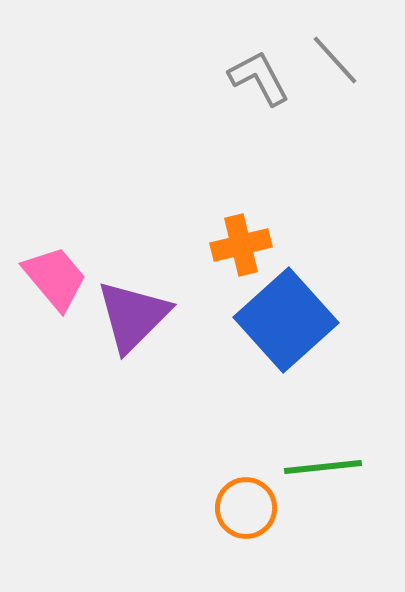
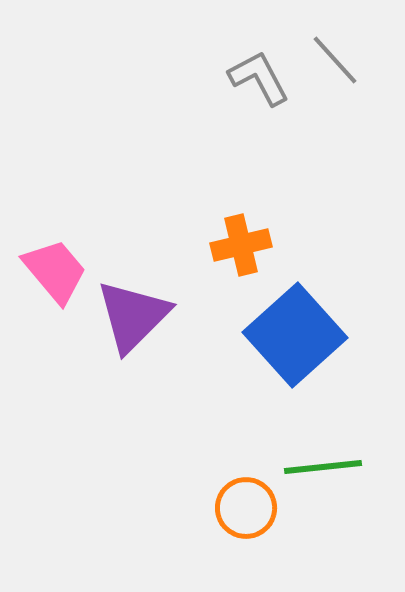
pink trapezoid: moved 7 px up
blue square: moved 9 px right, 15 px down
